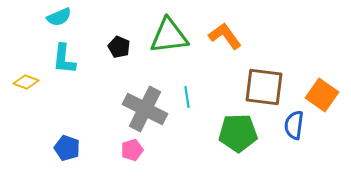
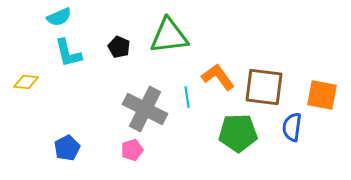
orange L-shape: moved 7 px left, 41 px down
cyan L-shape: moved 4 px right, 6 px up; rotated 20 degrees counterclockwise
yellow diamond: rotated 15 degrees counterclockwise
orange square: rotated 24 degrees counterclockwise
blue semicircle: moved 2 px left, 2 px down
blue pentagon: rotated 25 degrees clockwise
